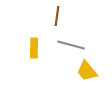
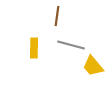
yellow trapezoid: moved 6 px right, 5 px up
